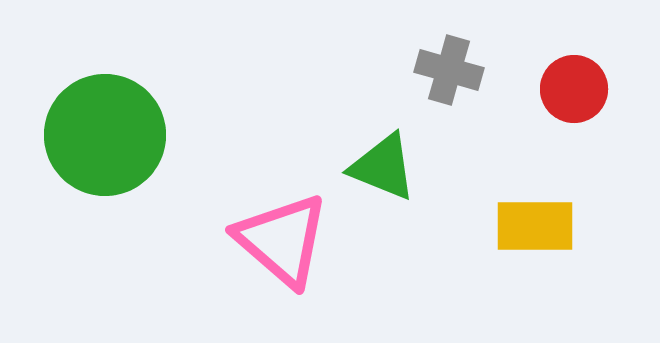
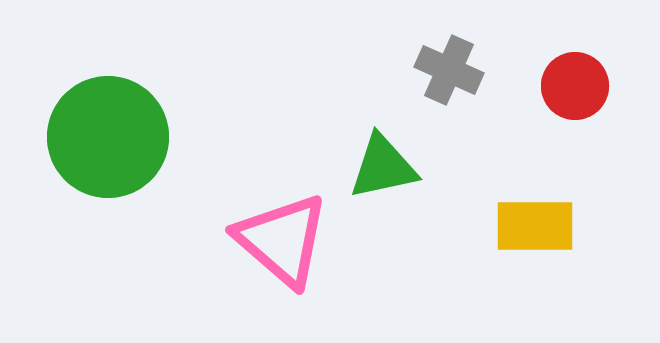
gray cross: rotated 8 degrees clockwise
red circle: moved 1 px right, 3 px up
green circle: moved 3 px right, 2 px down
green triangle: rotated 34 degrees counterclockwise
